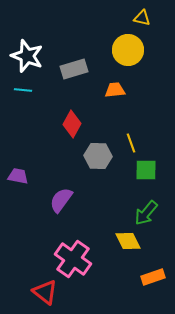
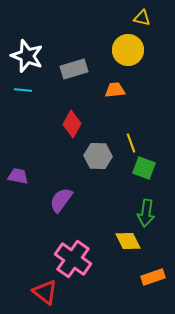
green square: moved 2 px left, 2 px up; rotated 20 degrees clockwise
green arrow: rotated 32 degrees counterclockwise
